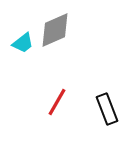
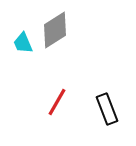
gray diamond: rotated 9 degrees counterclockwise
cyan trapezoid: rotated 105 degrees clockwise
